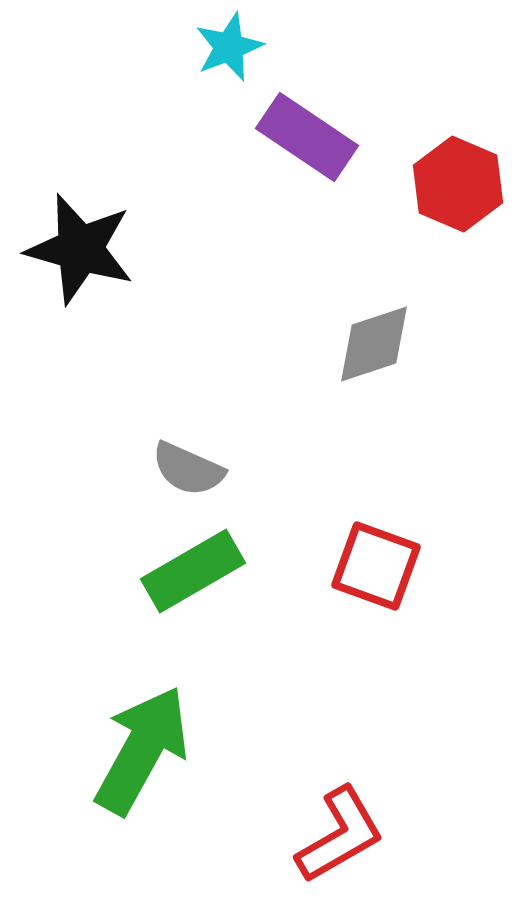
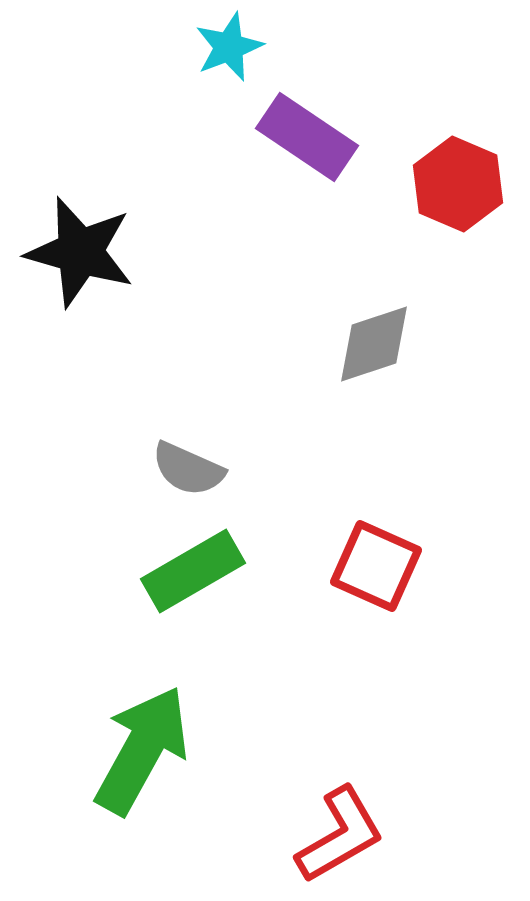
black star: moved 3 px down
red square: rotated 4 degrees clockwise
